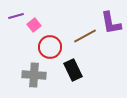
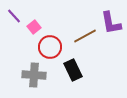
purple line: moved 2 px left; rotated 63 degrees clockwise
pink square: moved 2 px down
